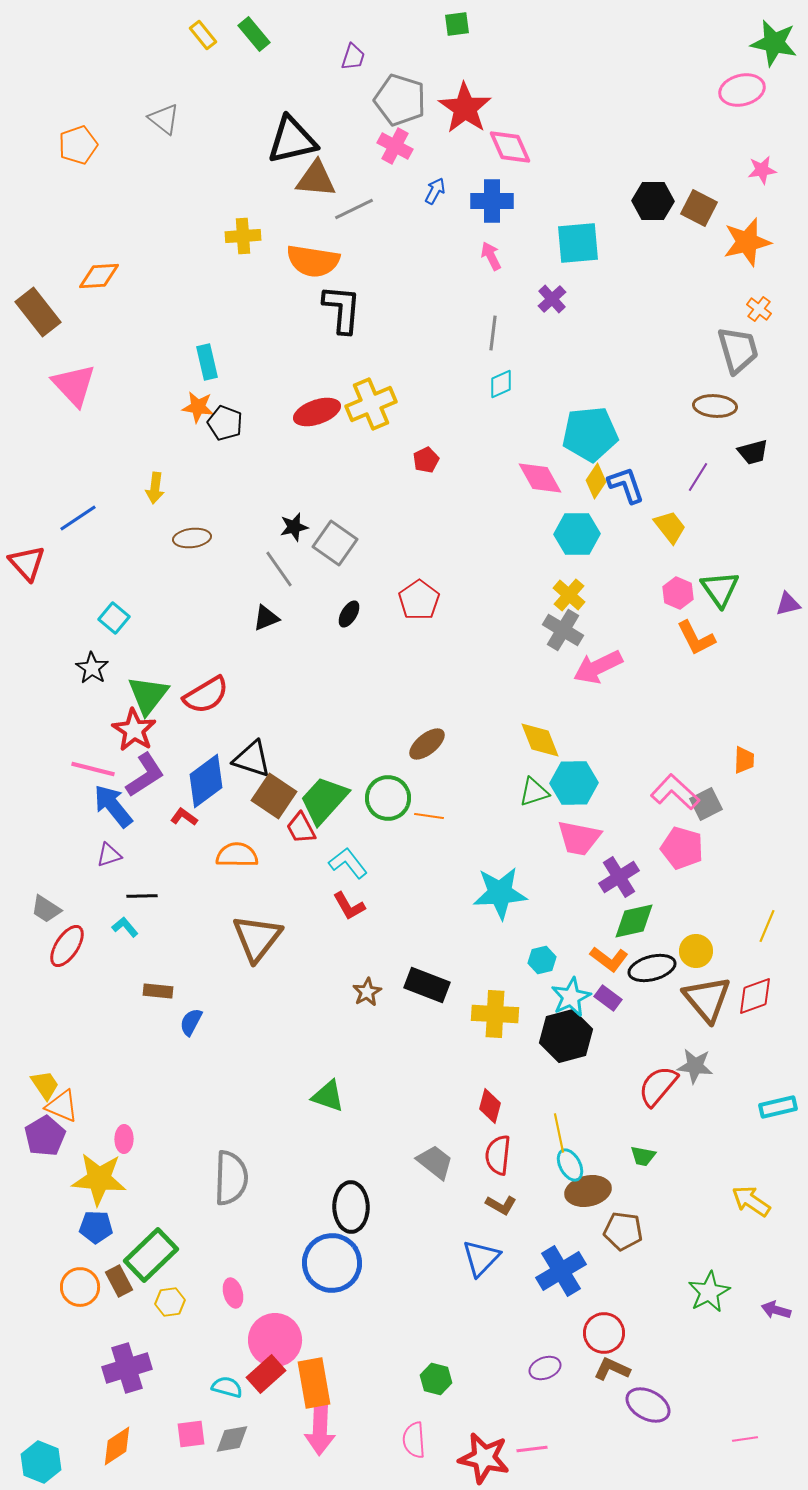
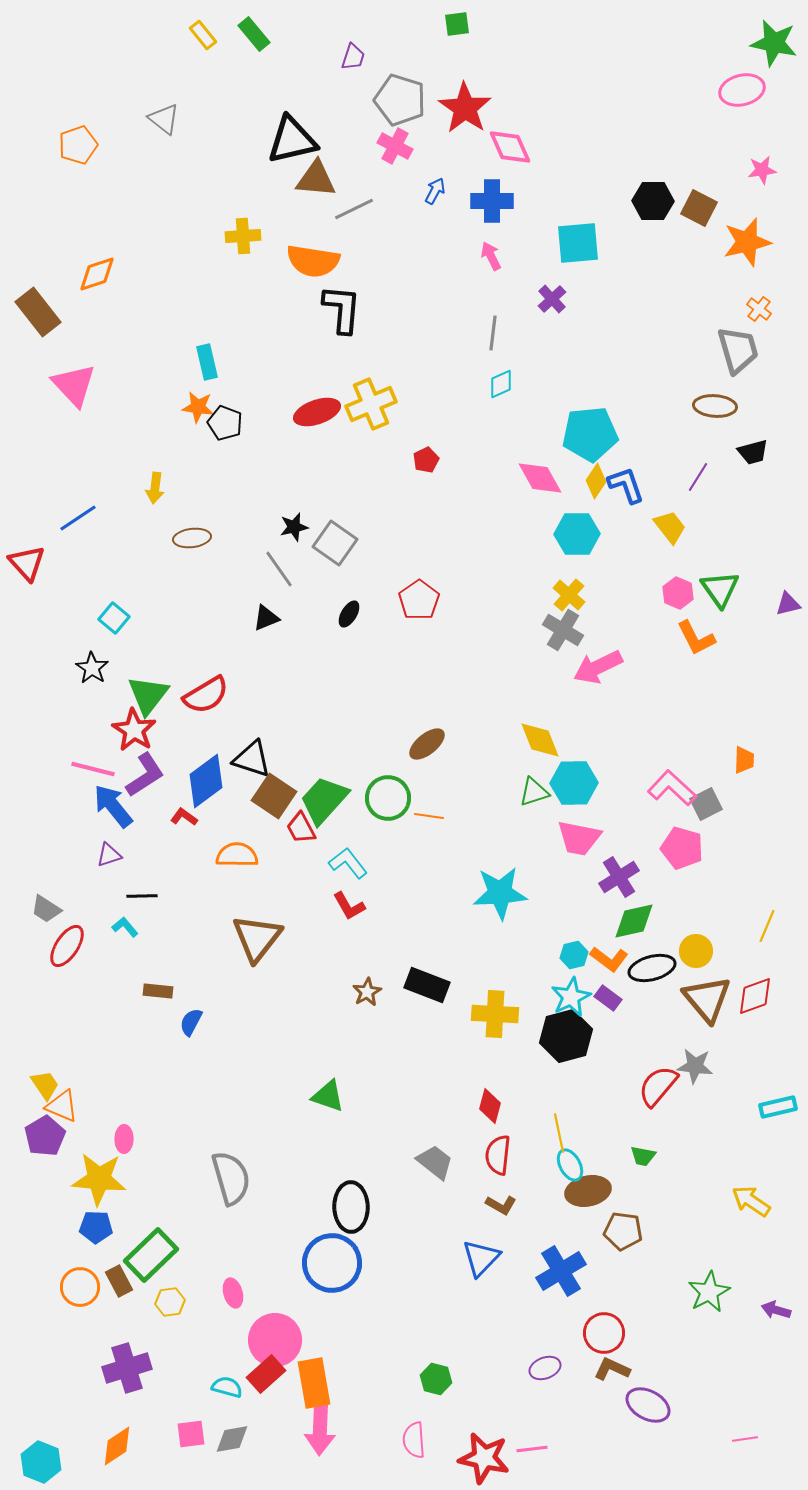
orange diamond at (99, 276): moved 2 px left, 2 px up; rotated 15 degrees counterclockwise
pink L-shape at (675, 792): moved 3 px left, 4 px up
cyan hexagon at (542, 960): moved 32 px right, 5 px up
gray semicircle at (231, 1178): rotated 18 degrees counterclockwise
